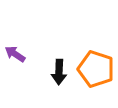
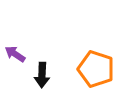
black arrow: moved 17 px left, 3 px down
